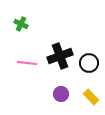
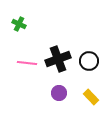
green cross: moved 2 px left
black cross: moved 2 px left, 3 px down
black circle: moved 2 px up
purple circle: moved 2 px left, 1 px up
